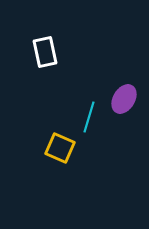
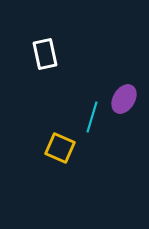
white rectangle: moved 2 px down
cyan line: moved 3 px right
